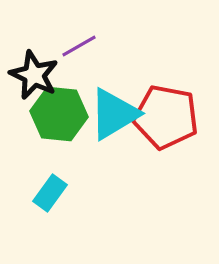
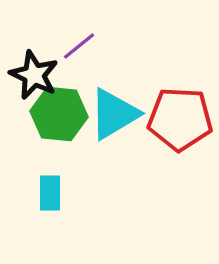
purple line: rotated 9 degrees counterclockwise
red pentagon: moved 14 px right, 2 px down; rotated 8 degrees counterclockwise
cyan rectangle: rotated 36 degrees counterclockwise
